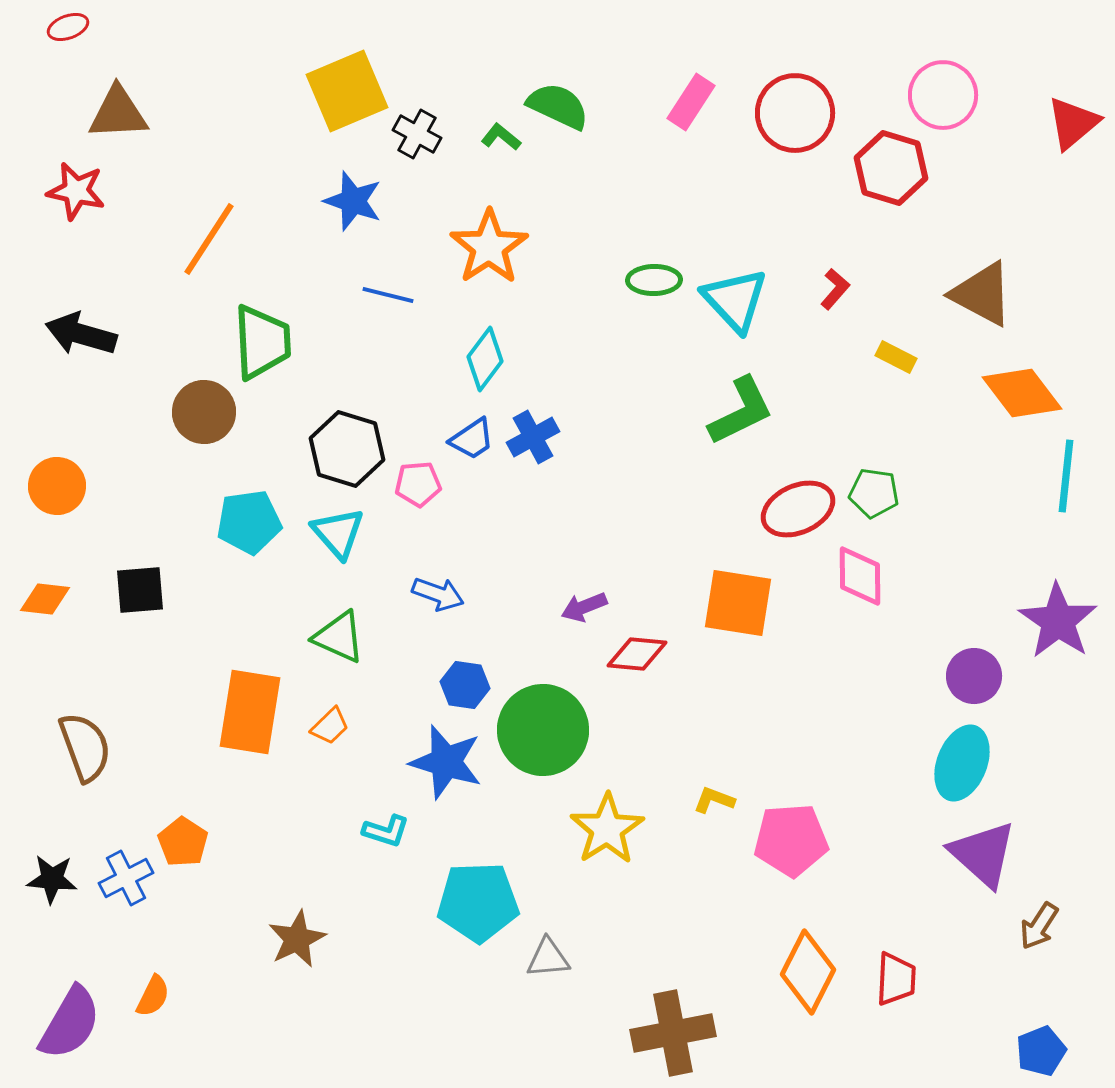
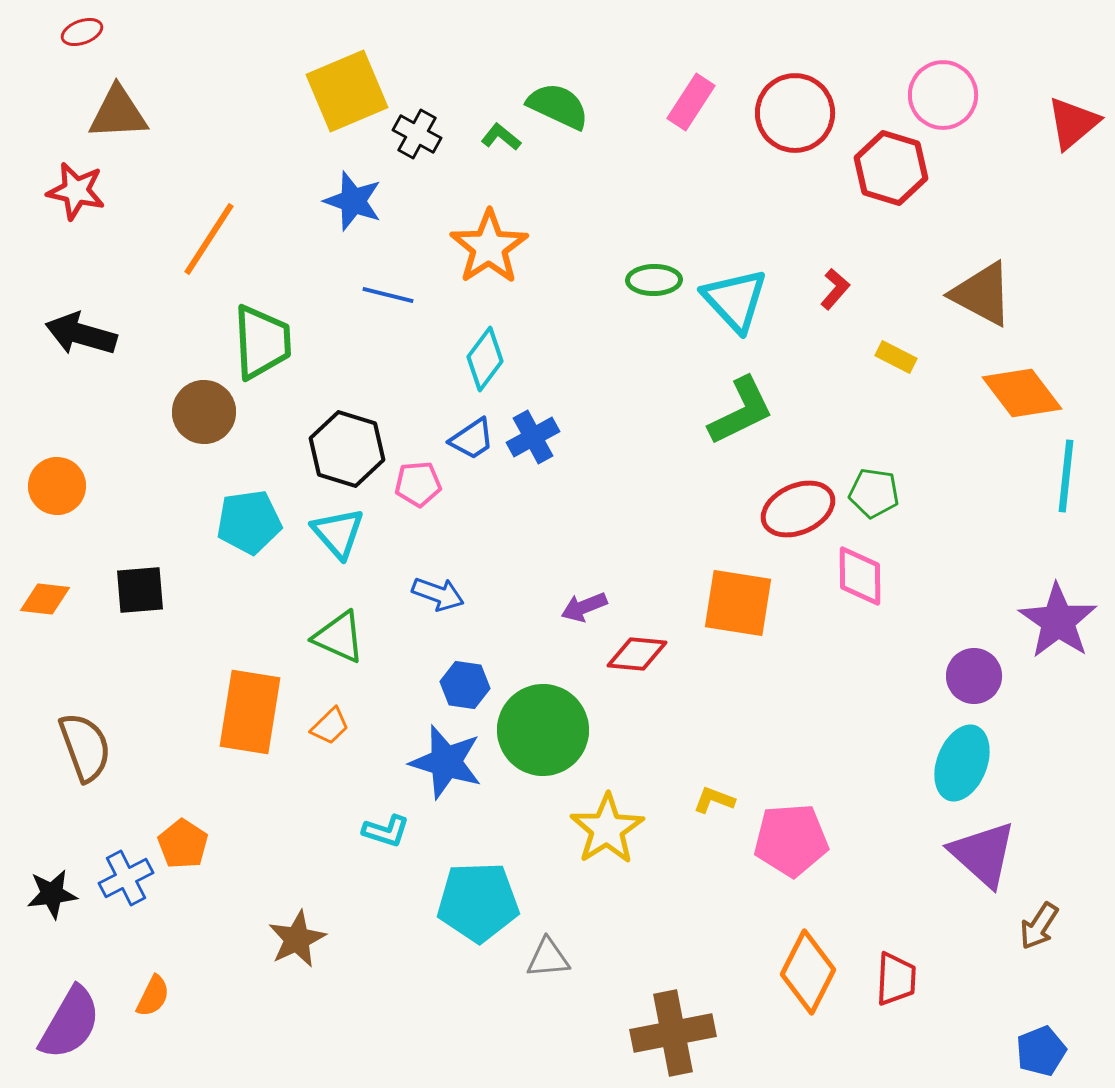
red ellipse at (68, 27): moved 14 px right, 5 px down
orange pentagon at (183, 842): moved 2 px down
black star at (52, 879): moved 15 px down; rotated 12 degrees counterclockwise
